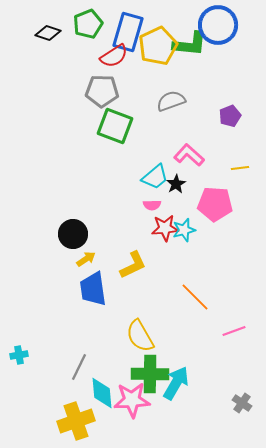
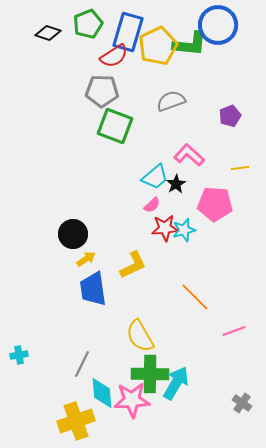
pink semicircle: rotated 42 degrees counterclockwise
gray line: moved 3 px right, 3 px up
